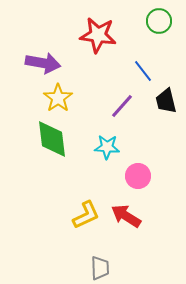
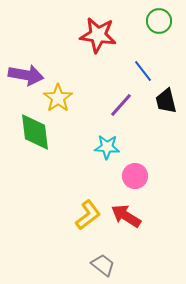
purple arrow: moved 17 px left, 12 px down
purple line: moved 1 px left, 1 px up
green diamond: moved 17 px left, 7 px up
pink circle: moved 3 px left
yellow L-shape: moved 2 px right; rotated 12 degrees counterclockwise
gray trapezoid: moved 3 px right, 3 px up; rotated 50 degrees counterclockwise
